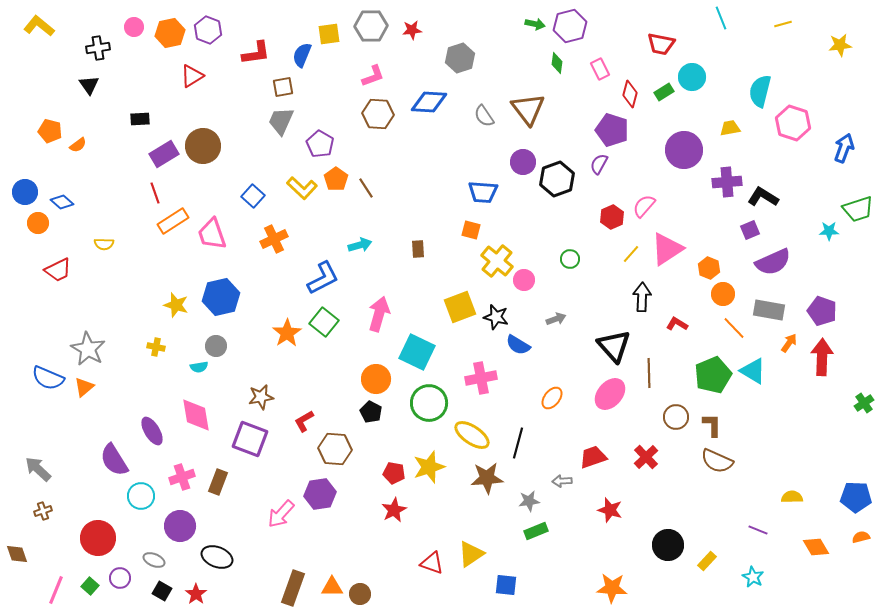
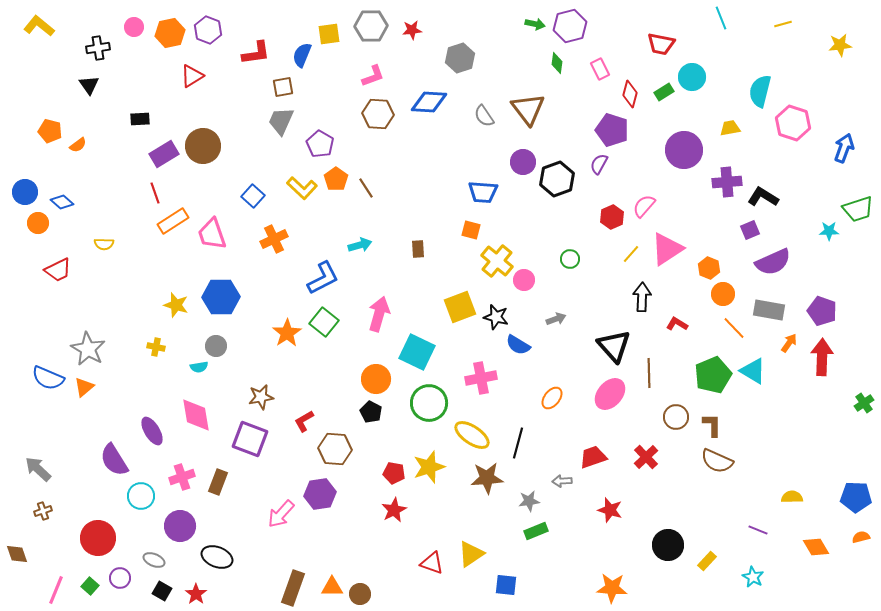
blue hexagon at (221, 297): rotated 12 degrees clockwise
